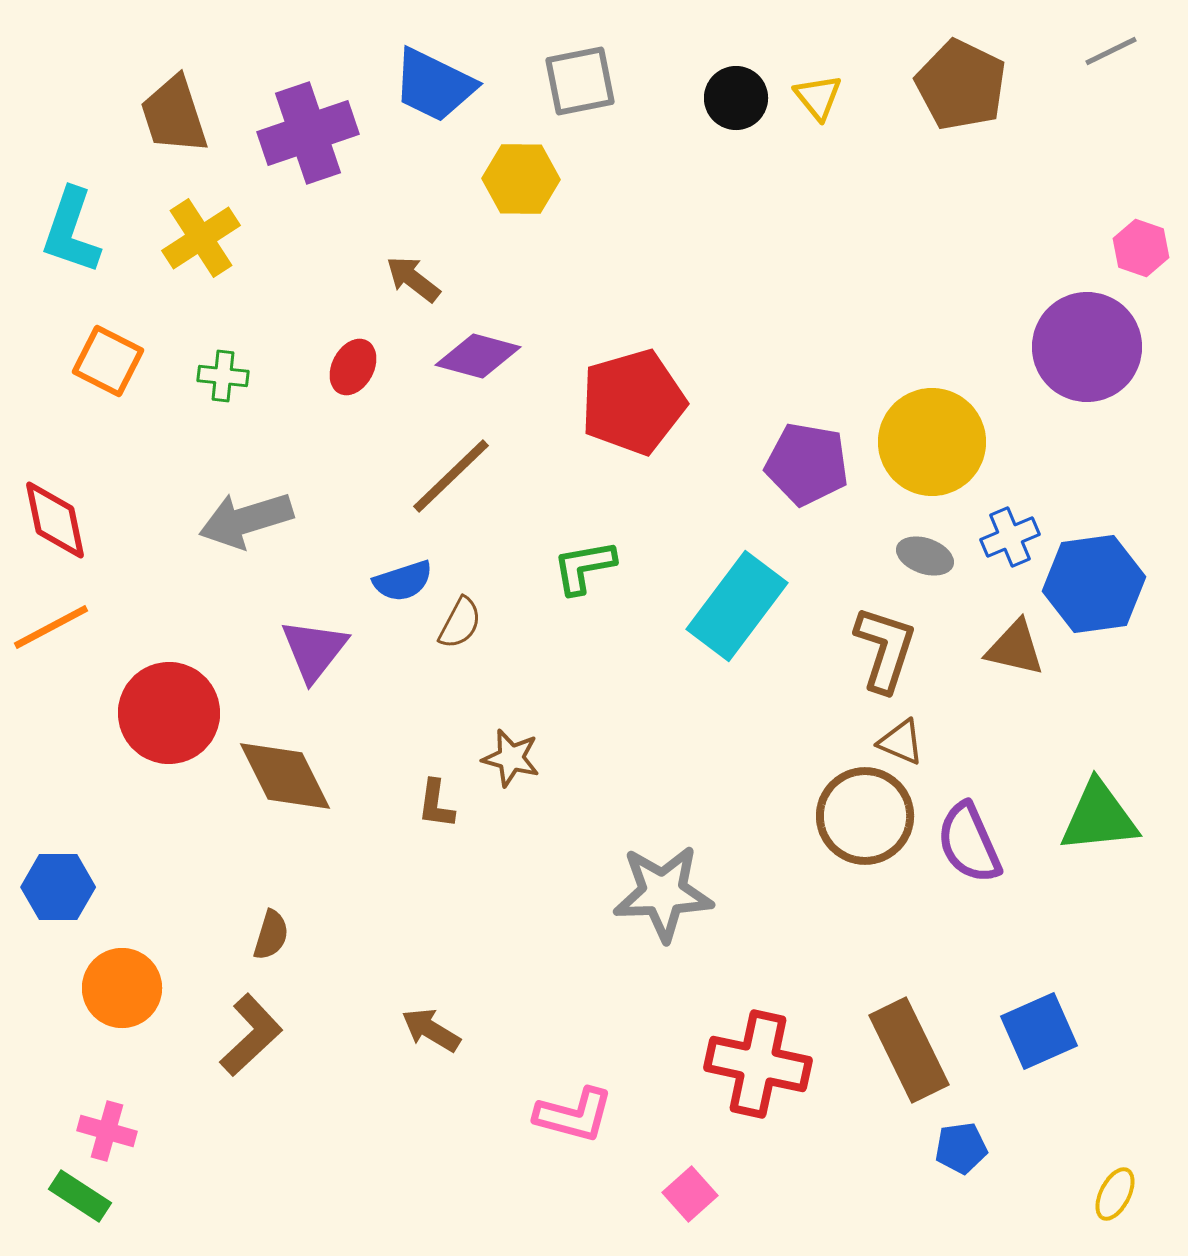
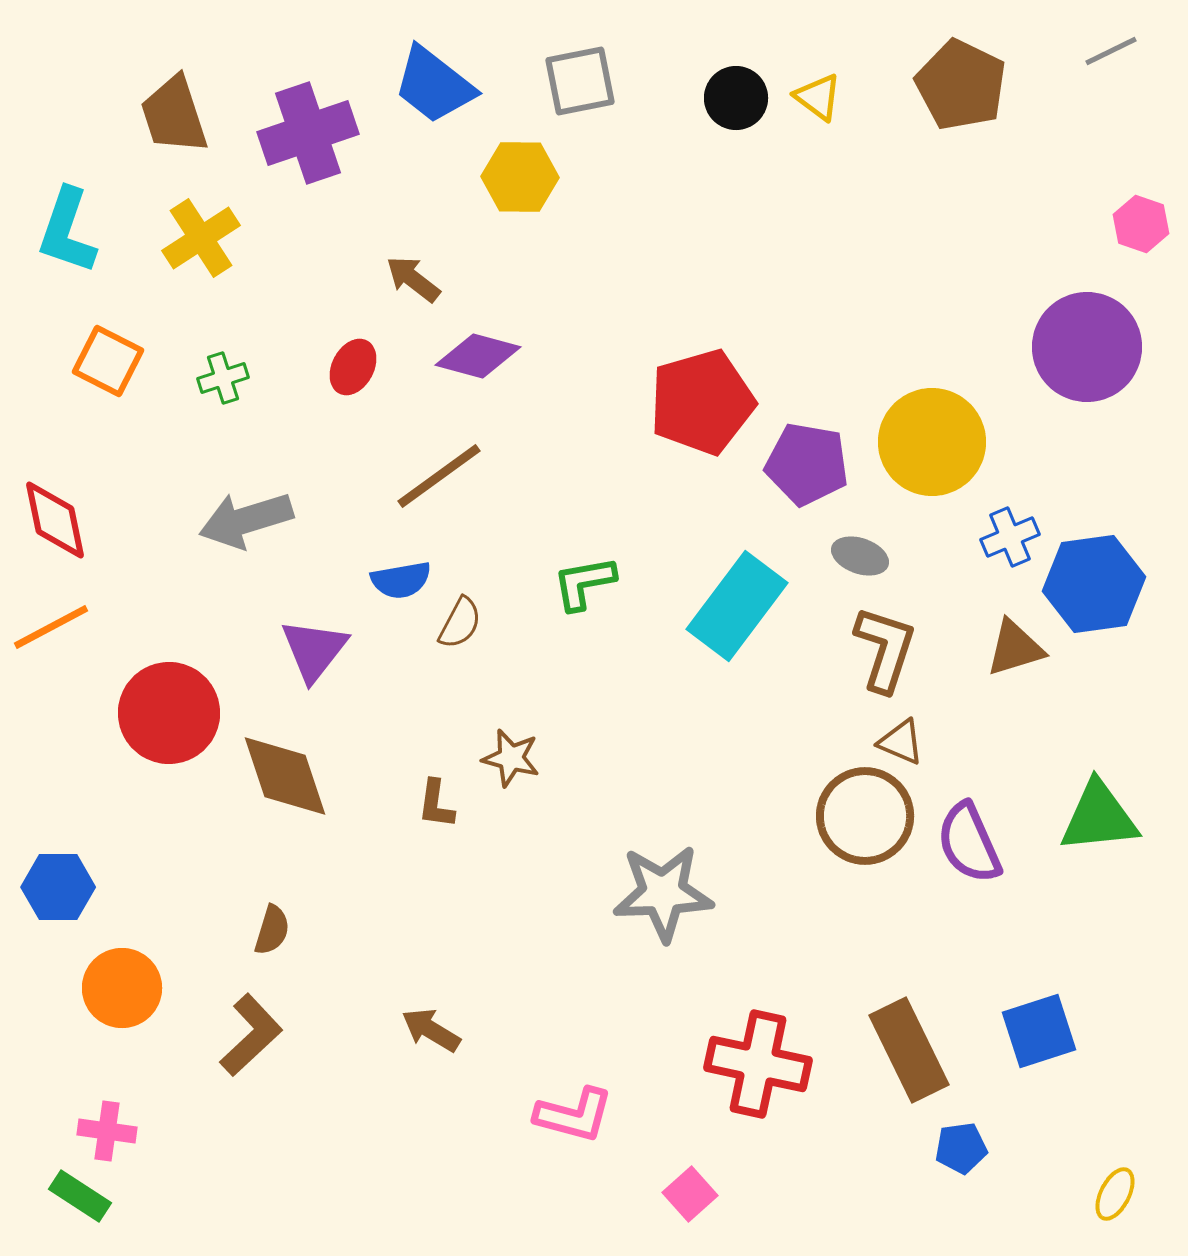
blue trapezoid at (434, 85): rotated 12 degrees clockwise
yellow triangle at (818, 97): rotated 14 degrees counterclockwise
yellow hexagon at (521, 179): moved 1 px left, 2 px up
cyan L-shape at (71, 231): moved 4 px left
pink hexagon at (1141, 248): moved 24 px up
green cross at (223, 376): moved 2 px down; rotated 24 degrees counterclockwise
red pentagon at (633, 402): moved 69 px right
brown line at (451, 476): moved 12 px left; rotated 8 degrees clockwise
gray ellipse at (925, 556): moved 65 px left
green L-shape at (584, 567): moved 16 px down
blue semicircle at (403, 581): moved 2 px left, 1 px up; rotated 8 degrees clockwise
brown triangle at (1015, 648): rotated 30 degrees counterclockwise
brown diamond at (285, 776): rotated 8 degrees clockwise
brown semicircle at (271, 935): moved 1 px right, 5 px up
blue square at (1039, 1031): rotated 6 degrees clockwise
pink cross at (107, 1131): rotated 8 degrees counterclockwise
